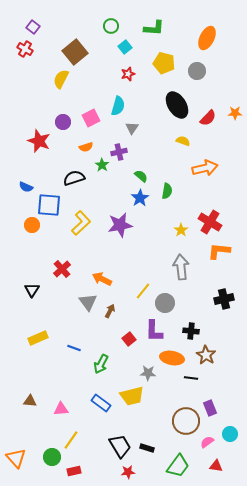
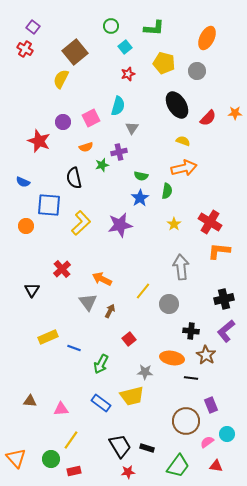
green star at (102, 165): rotated 24 degrees clockwise
orange arrow at (205, 168): moved 21 px left
green semicircle at (141, 176): rotated 152 degrees clockwise
black semicircle at (74, 178): rotated 85 degrees counterclockwise
blue semicircle at (26, 187): moved 3 px left, 5 px up
orange circle at (32, 225): moved 6 px left, 1 px down
yellow star at (181, 230): moved 7 px left, 6 px up
gray circle at (165, 303): moved 4 px right, 1 px down
purple L-shape at (154, 331): moved 72 px right; rotated 50 degrees clockwise
yellow rectangle at (38, 338): moved 10 px right, 1 px up
gray star at (148, 373): moved 3 px left, 1 px up
purple rectangle at (210, 408): moved 1 px right, 3 px up
cyan circle at (230, 434): moved 3 px left
green circle at (52, 457): moved 1 px left, 2 px down
